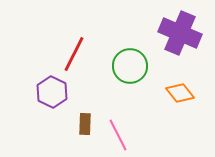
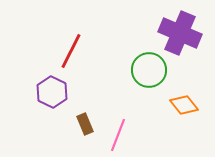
red line: moved 3 px left, 3 px up
green circle: moved 19 px right, 4 px down
orange diamond: moved 4 px right, 12 px down
brown rectangle: rotated 25 degrees counterclockwise
pink line: rotated 48 degrees clockwise
